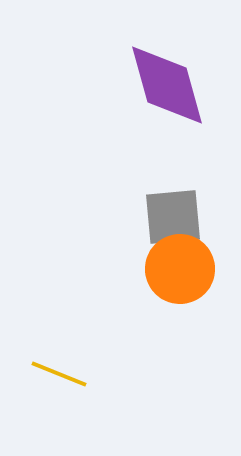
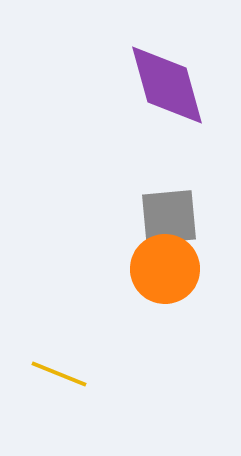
gray square: moved 4 px left
orange circle: moved 15 px left
